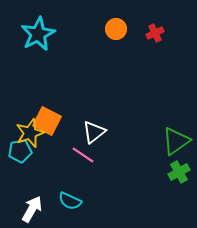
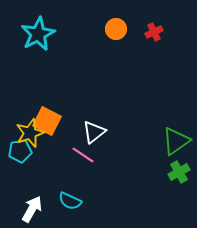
red cross: moved 1 px left, 1 px up
